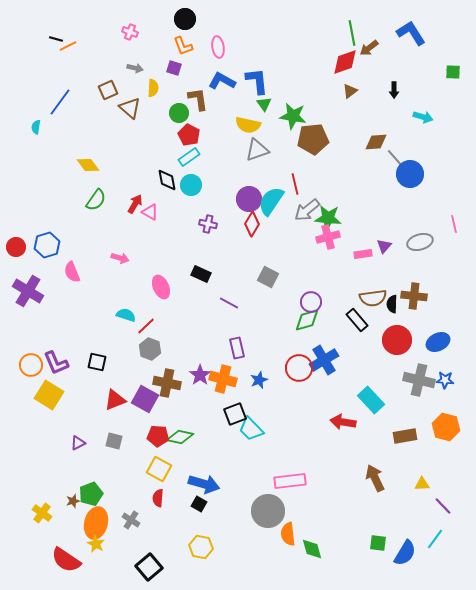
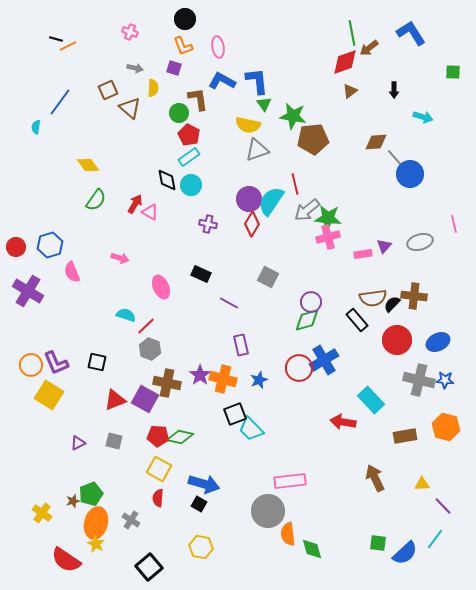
blue hexagon at (47, 245): moved 3 px right
black semicircle at (392, 304): rotated 42 degrees clockwise
purple rectangle at (237, 348): moved 4 px right, 3 px up
blue semicircle at (405, 553): rotated 16 degrees clockwise
